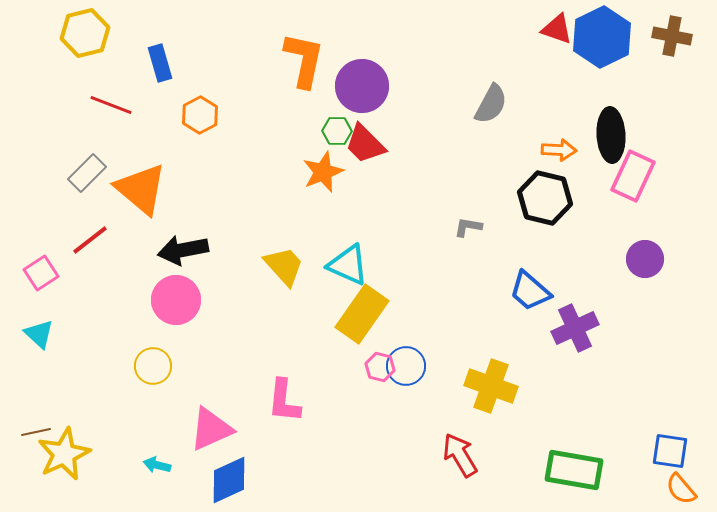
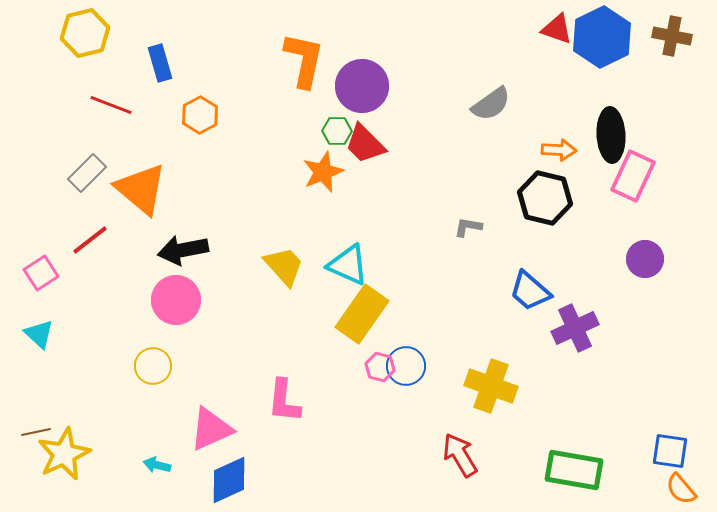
gray semicircle at (491, 104): rotated 27 degrees clockwise
